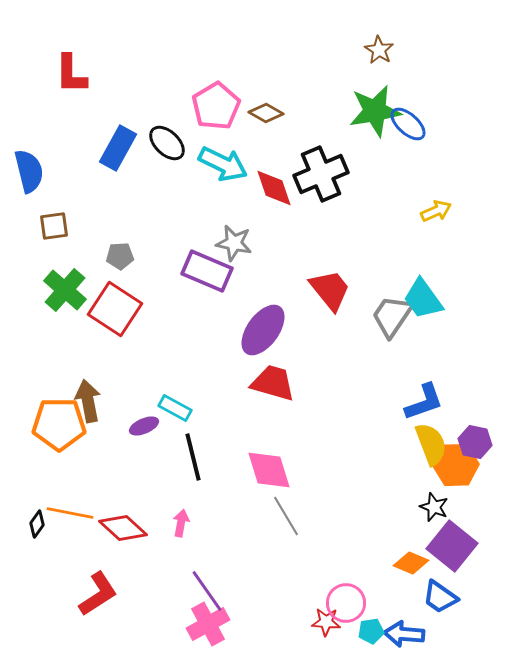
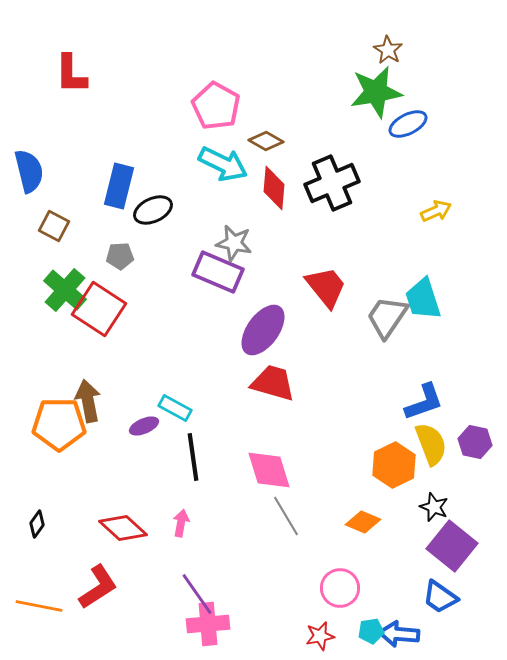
brown star at (379, 50): moved 9 px right
pink pentagon at (216, 106): rotated 12 degrees counterclockwise
green star at (375, 111): moved 1 px right, 19 px up
brown diamond at (266, 113): moved 28 px down
blue ellipse at (408, 124): rotated 69 degrees counterclockwise
black ellipse at (167, 143): moved 14 px left, 67 px down; rotated 69 degrees counterclockwise
blue rectangle at (118, 148): moved 1 px right, 38 px down; rotated 15 degrees counterclockwise
black cross at (321, 174): moved 11 px right, 9 px down
red diamond at (274, 188): rotated 24 degrees clockwise
brown square at (54, 226): rotated 36 degrees clockwise
purple rectangle at (207, 271): moved 11 px right, 1 px down
red trapezoid at (330, 290): moved 4 px left, 3 px up
cyan trapezoid at (423, 299): rotated 18 degrees clockwise
red square at (115, 309): moved 16 px left
gray trapezoid at (392, 316): moved 5 px left, 1 px down
black line at (193, 457): rotated 6 degrees clockwise
orange hexagon at (456, 465): moved 62 px left; rotated 24 degrees counterclockwise
orange line at (70, 513): moved 31 px left, 93 px down
orange diamond at (411, 563): moved 48 px left, 41 px up
purple line at (207, 591): moved 10 px left, 3 px down
red L-shape at (98, 594): moved 7 px up
pink circle at (346, 603): moved 6 px left, 15 px up
red star at (326, 622): moved 6 px left, 14 px down; rotated 16 degrees counterclockwise
pink cross at (208, 624): rotated 24 degrees clockwise
blue arrow at (404, 634): moved 5 px left
